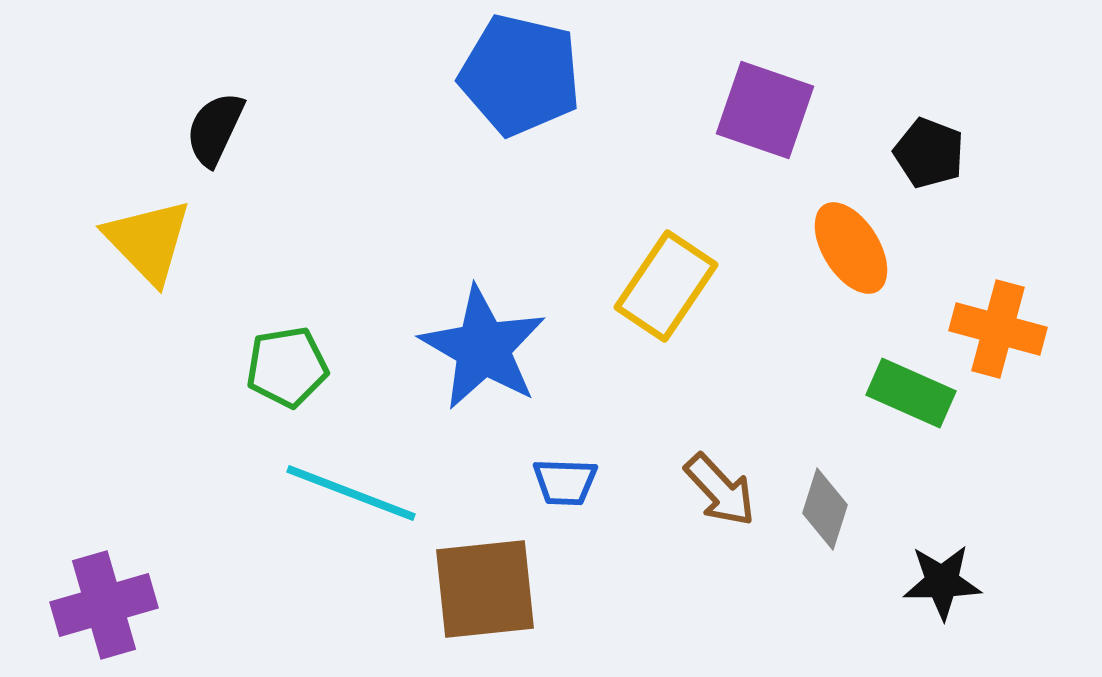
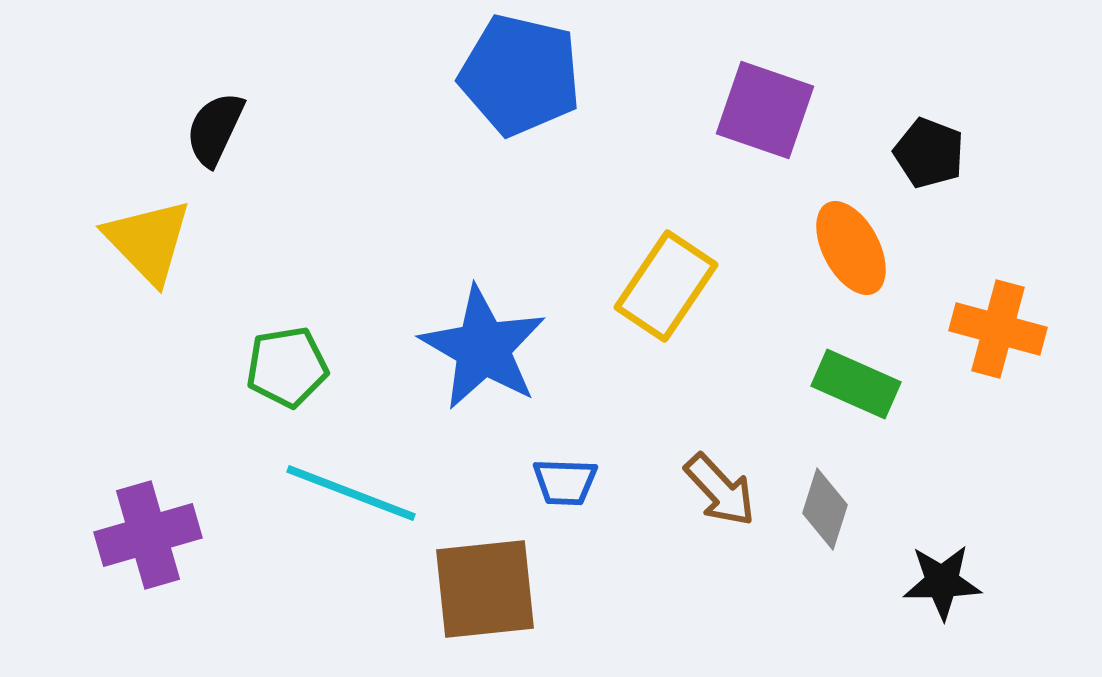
orange ellipse: rotated 4 degrees clockwise
green rectangle: moved 55 px left, 9 px up
purple cross: moved 44 px right, 70 px up
